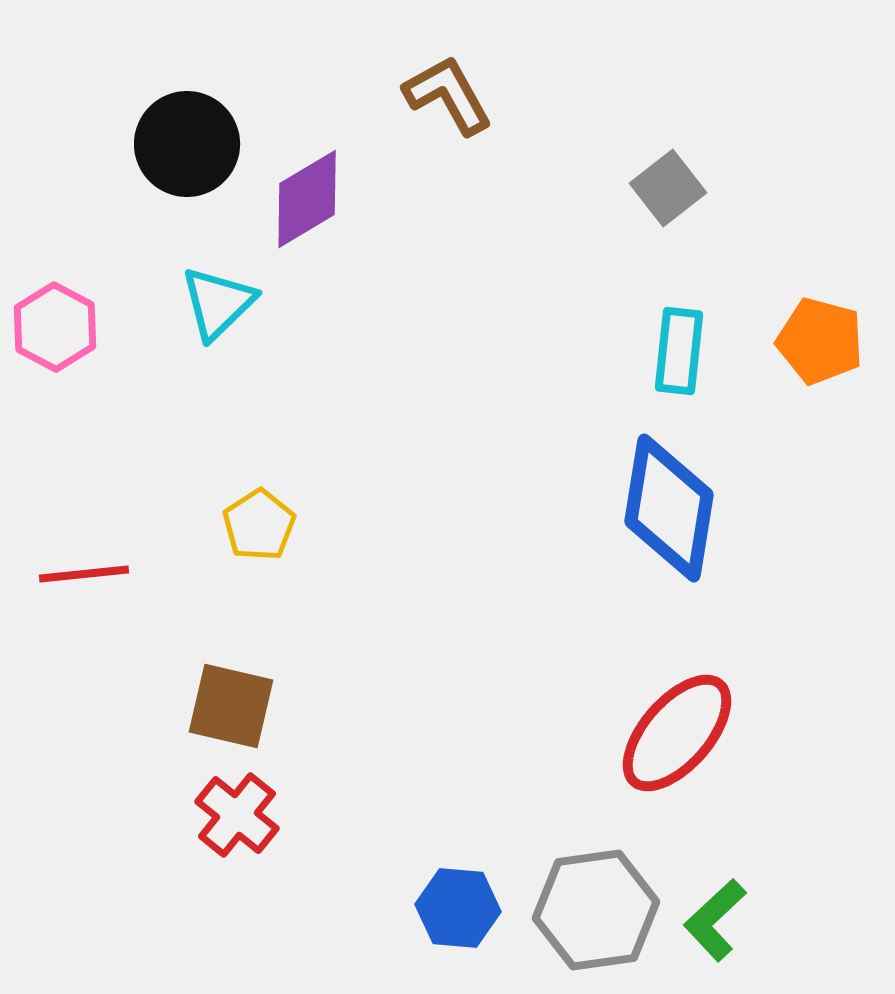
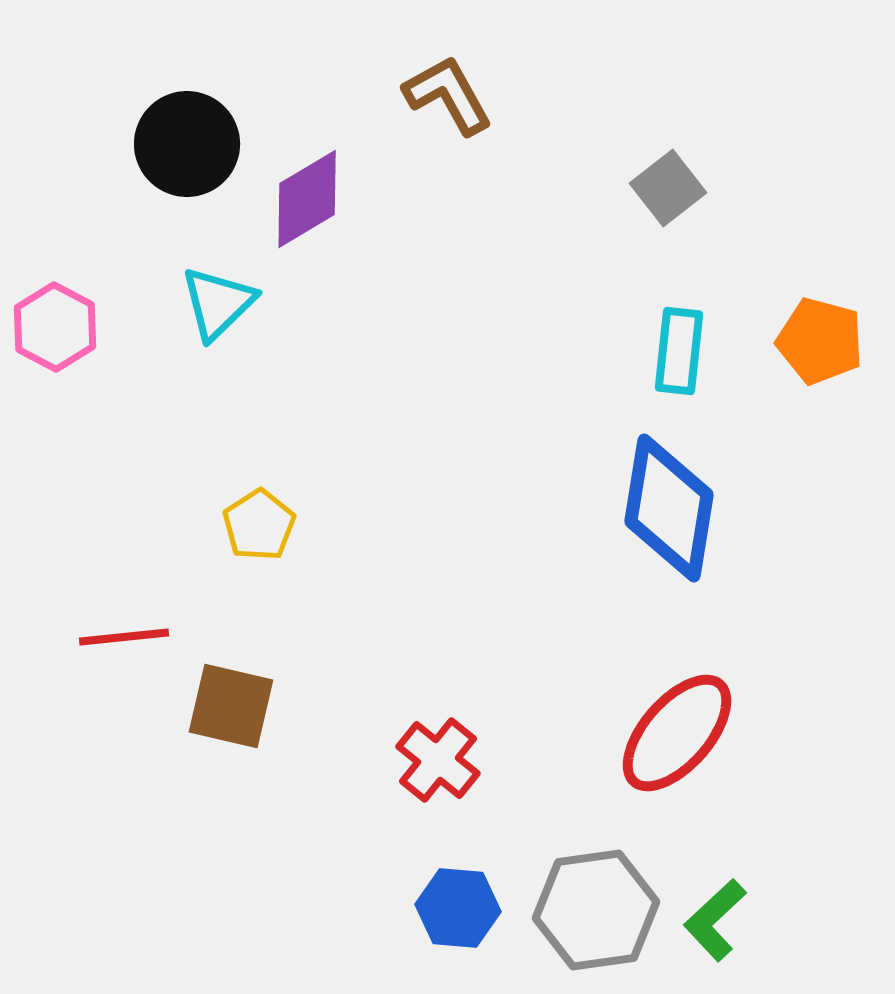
red line: moved 40 px right, 63 px down
red cross: moved 201 px right, 55 px up
